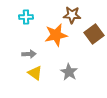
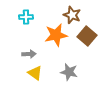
brown star: rotated 18 degrees clockwise
brown square: moved 7 px left, 2 px down; rotated 12 degrees counterclockwise
gray star: rotated 18 degrees counterclockwise
